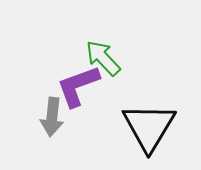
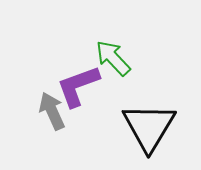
green arrow: moved 10 px right
gray arrow: moved 6 px up; rotated 150 degrees clockwise
